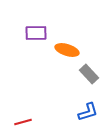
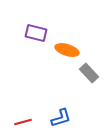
purple rectangle: rotated 15 degrees clockwise
gray rectangle: moved 1 px up
blue L-shape: moved 27 px left, 6 px down
